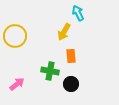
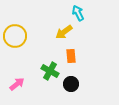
yellow arrow: rotated 24 degrees clockwise
green cross: rotated 18 degrees clockwise
